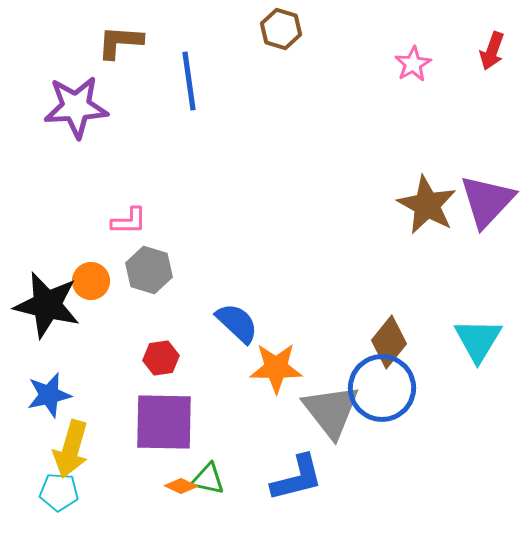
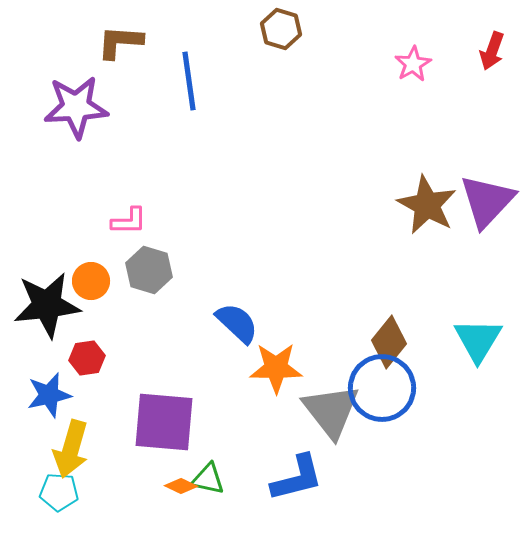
black star: rotated 20 degrees counterclockwise
red hexagon: moved 74 px left
purple square: rotated 4 degrees clockwise
